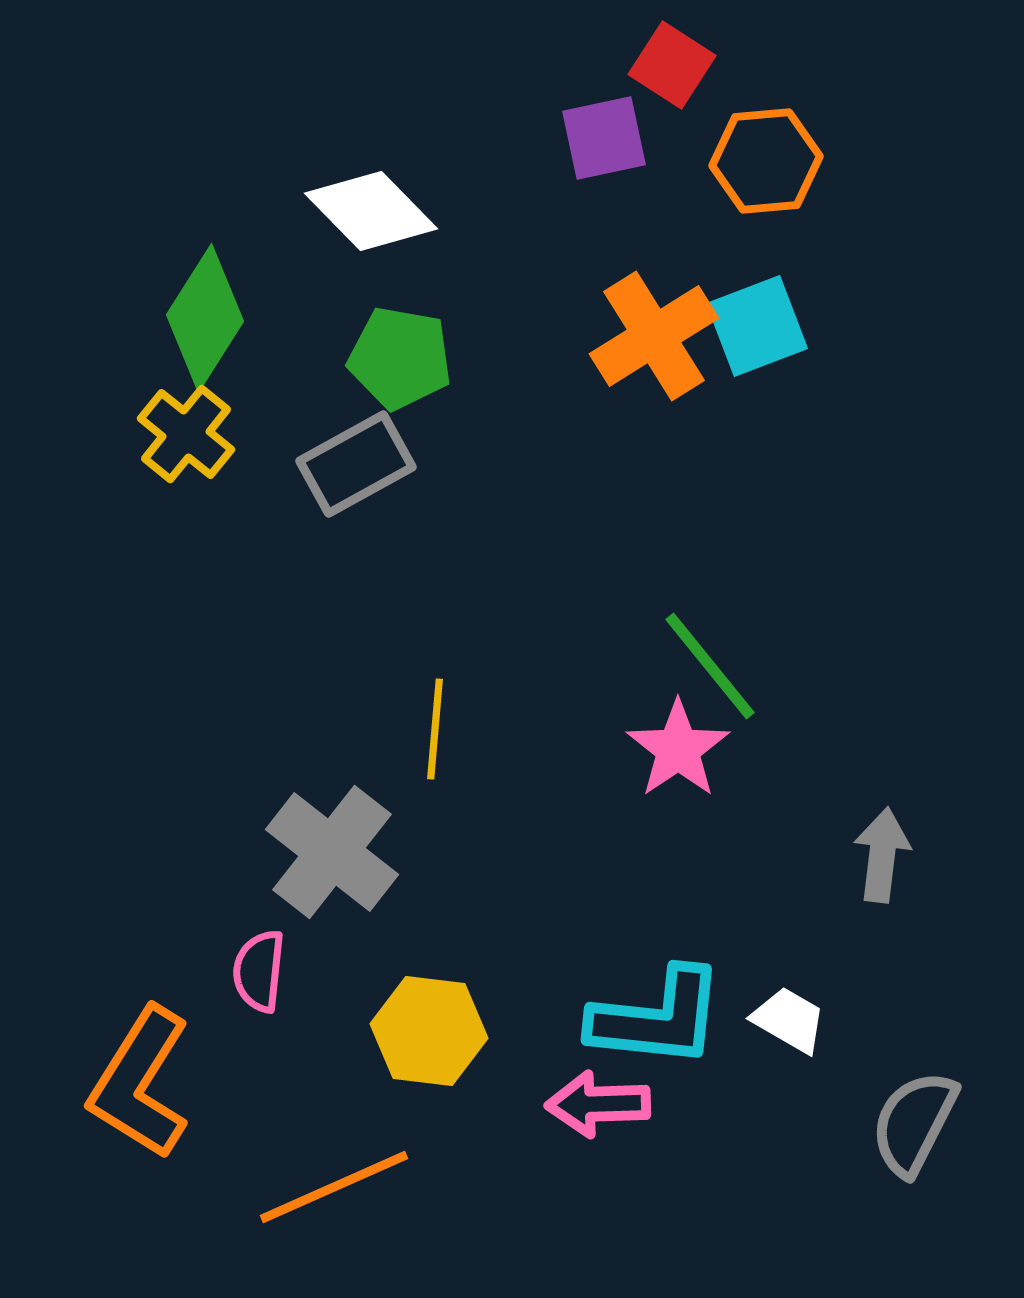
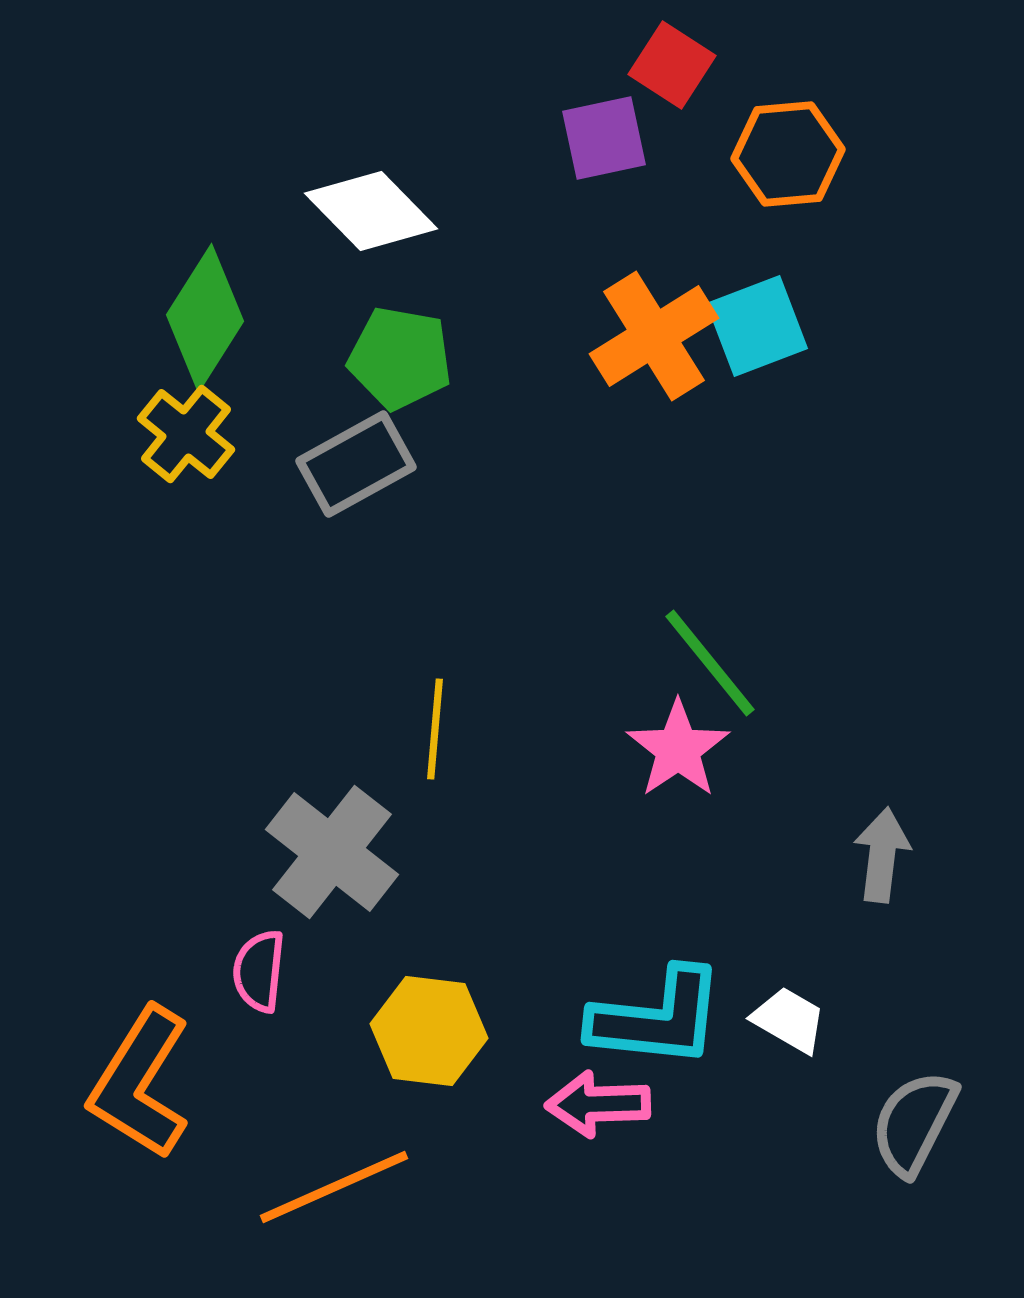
orange hexagon: moved 22 px right, 7 px up
green line: moved 3 px up
